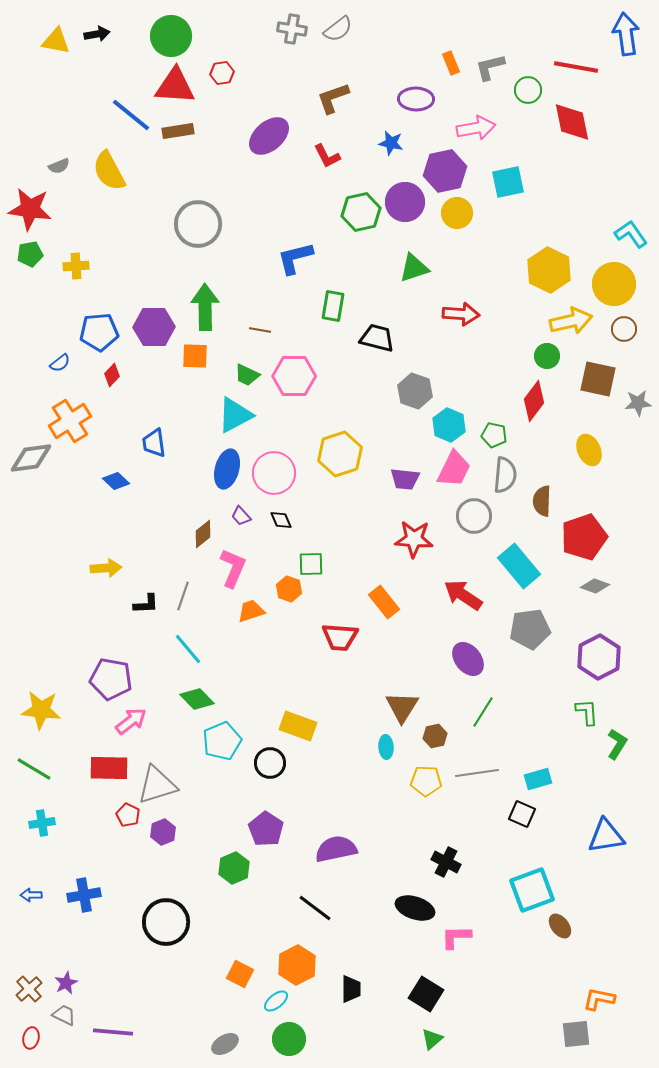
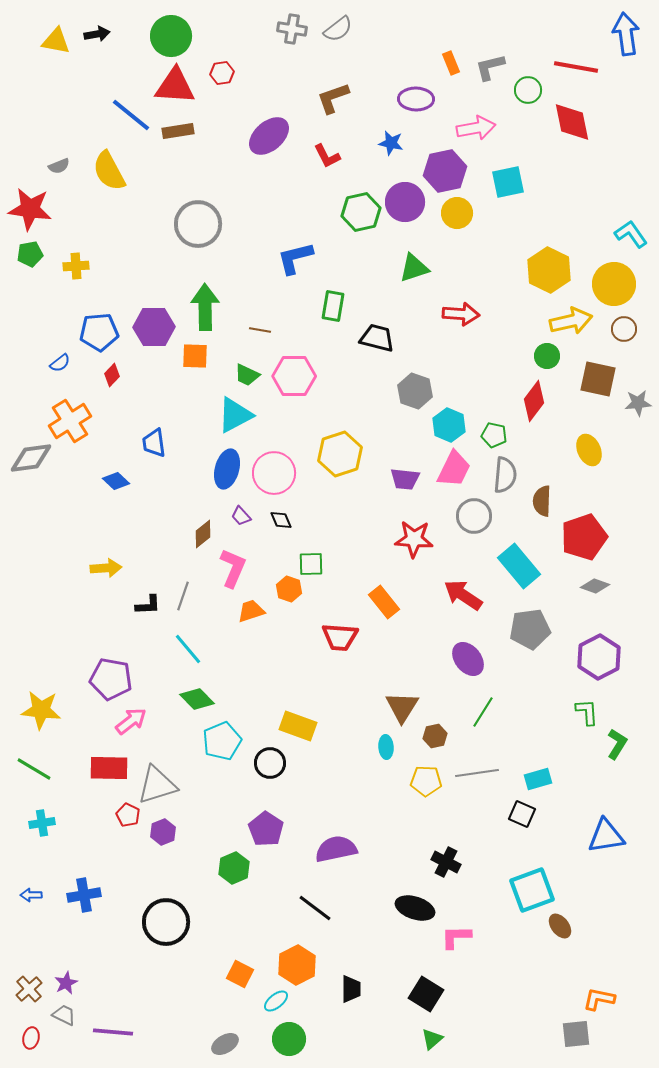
black L-shape at (146, 604): moved 2 px right, 1 px down
